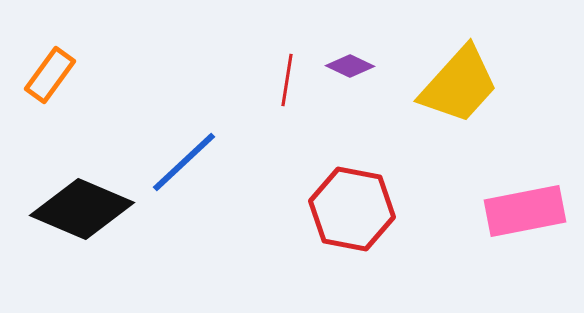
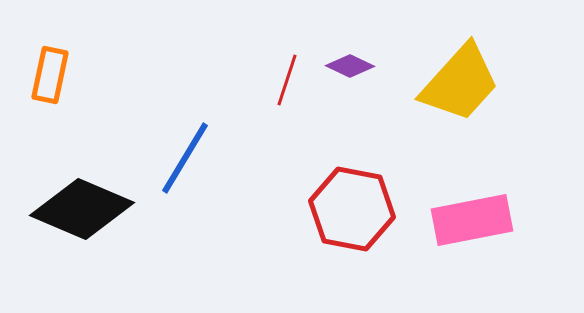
orange rectangle: rotated 24 degrees counterclockwise
red line: rotated 9 degrees clockwise
yellow trapezoid: moved 1 px right, 2 px up
blue line: moved 1 px right, 4 px up; rotated 16 degrees counterclockwise
pink rectangle: moved 53 px left, 9 px down
